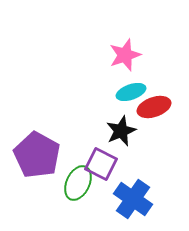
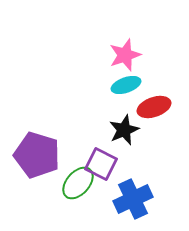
cyan ellipse: moved 5 px left, 7 px up
black star: moved 3 px right, 1 px up
purple pentagon: rotated 12 degrees counterclockwise
green ellipse: rotated 16 degrees clockwise
blue cross: rotated 30 degrees clockwise
